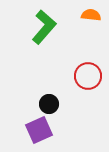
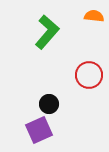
orange semicircle: moved 3 px right, 1 px down
green L-shape: moved 3 px right, 5 px down
red circle: moved 1 px right, 1 px up
